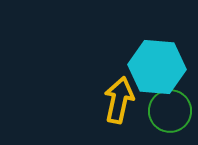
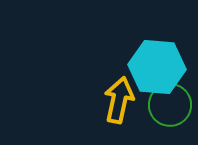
green circle: moved 6 px up
